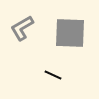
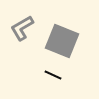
gray square: moved 8 px left, 8 px down; rotated 20 degrees clockwise
